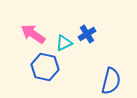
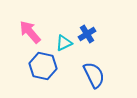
pink arrow: moved 3 px left, 2 px up; rotated 15 degrees clockwise
blue hexagon: moved 2 px left, 1 px up
blue semicircle: moved 17 px left, 6 px up; rotated 40 degrees counterclockwise
